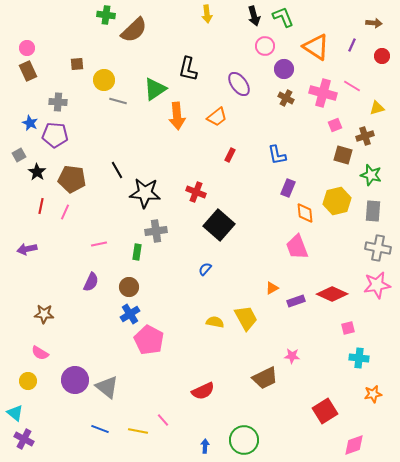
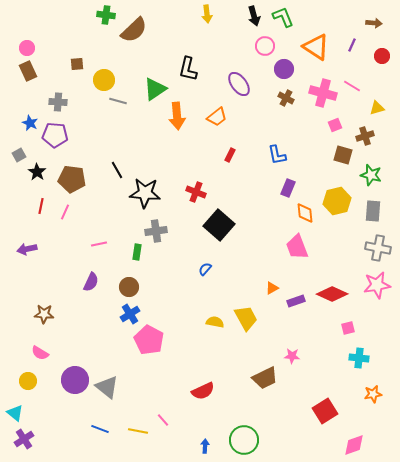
purple cross at (24, 439): rotated 30 degrees clockwise
